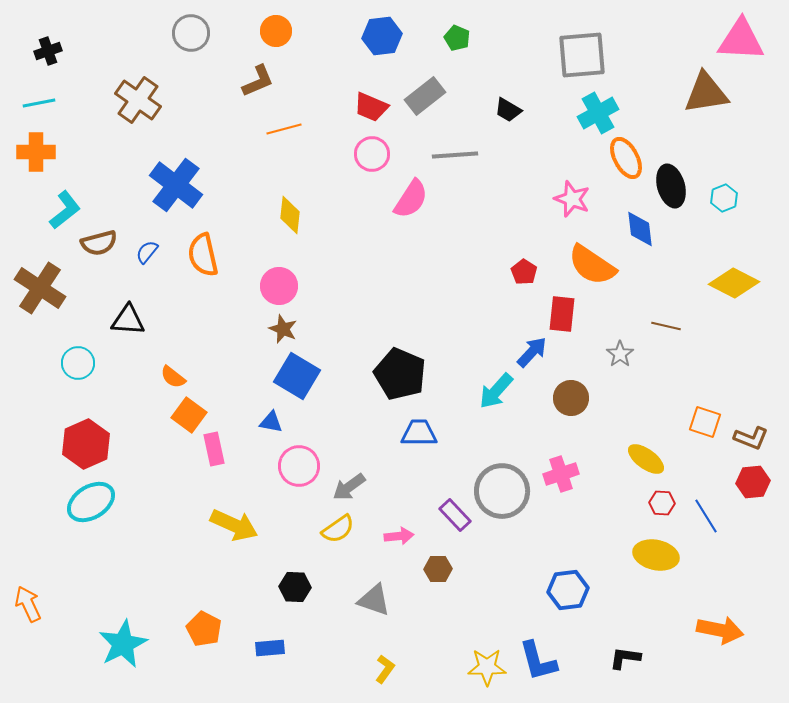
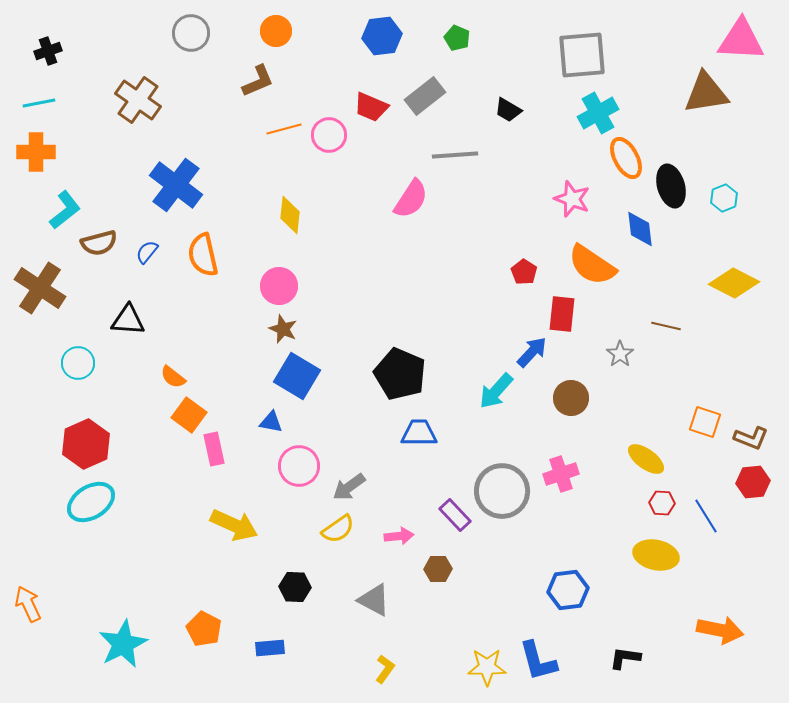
pink circle at (372, 154): moved 43 px left, 19 px up
gray triangle at (374, 600): rotated 9 degrees clockwise
